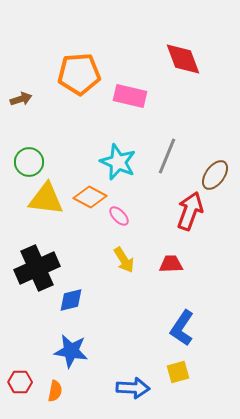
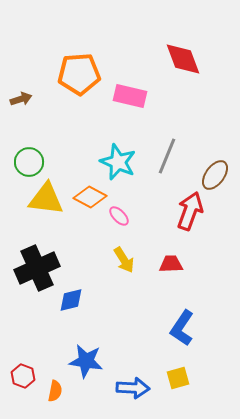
blue star: moved 15 px right, 10 px down
yellow square: moved 6 px down
red hexagon: moved 3 px right, 6 px up; rotated 20 degrees clockwise
